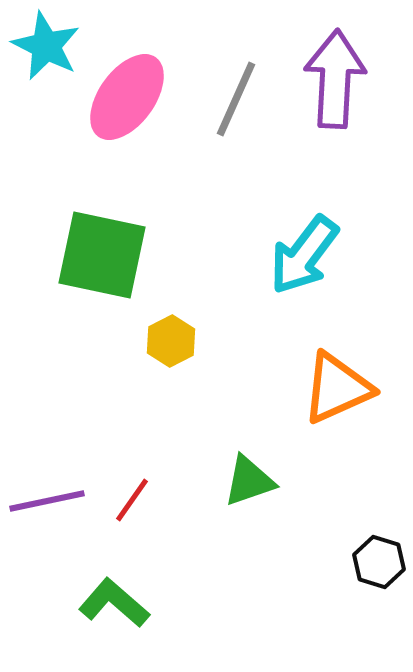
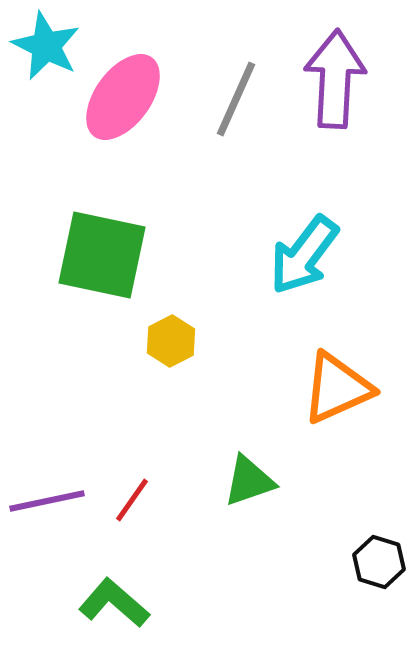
pink ellipse: moved 4 px left
